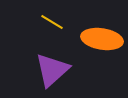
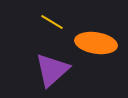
orange ellipse: moved 6 px left, 4 px down
